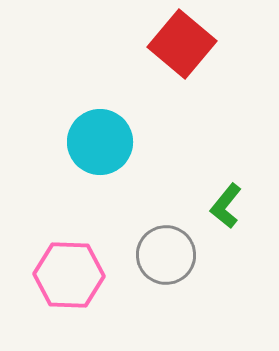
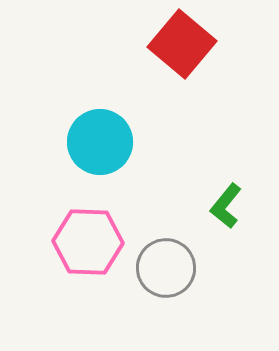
gray circle: moved 13 px down
pink hexagon: moved 19 px right, 33 px up
